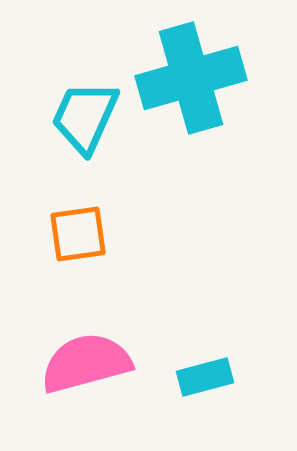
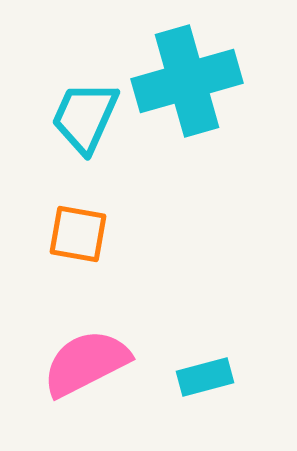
cyan cross: moved 4 px left, 3 px down
orange square: rotated 18 degrees clockwise
pink semicircle: rotated 12 degrees counterclockwise
